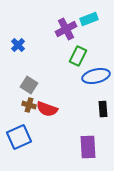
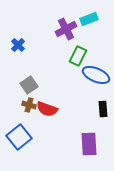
blue ellipse: moved 1 px up; rotated 36 degrees clockwise
gray square: rotated 24 degrees clockwise
blue square: rotated 15 degrees counterclockwise
purple rectangle: moved 1 px right, 3 px up
